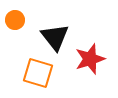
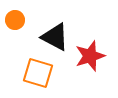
black triangle: rotated 24 degrees counterclockwise
red star: moved 3 px up
